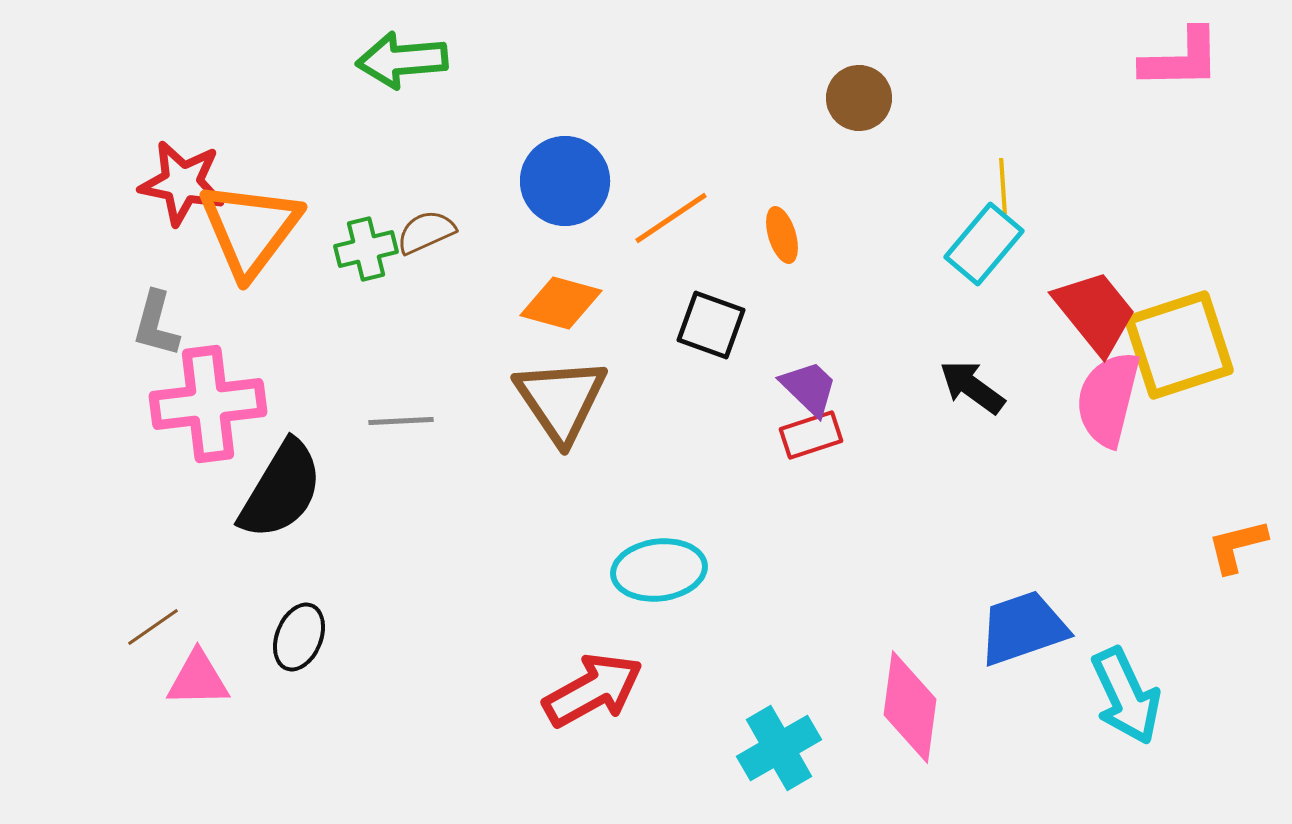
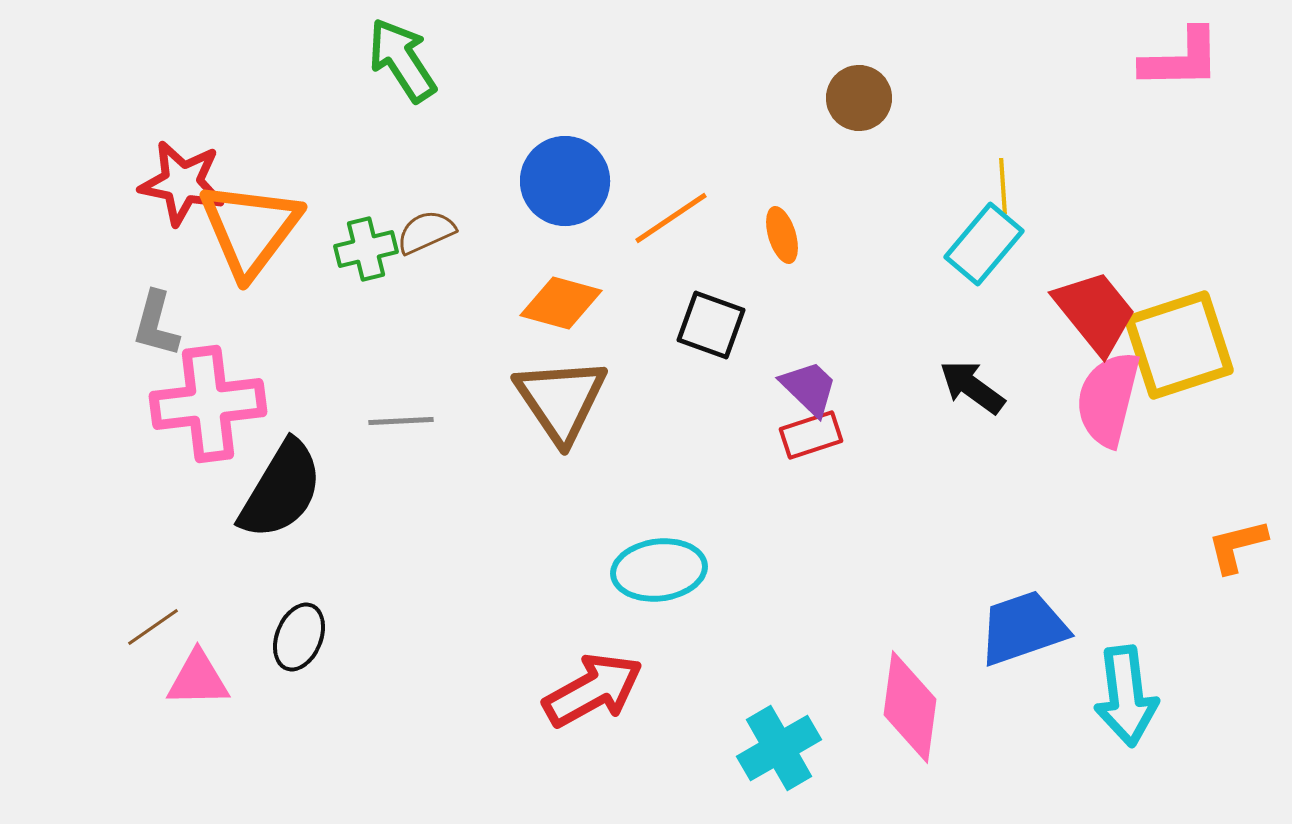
green arrow: rotated 62 degrees clockwise
cyan arrow: rotated 18 degrees clockwise
